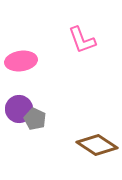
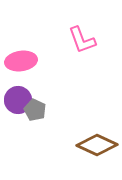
purple circle: moved 1 px left, 9 px up
gray pentagon: moved 9 px up
brown diamond: rotated 9 degrees counterclockwise
